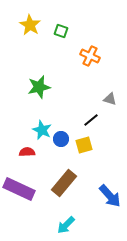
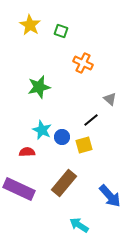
orange cross: moved 7 px left, 7 px down
gray triangle: rotated 24 degrees clockwise
blue circle: moved 1 px right, 2 px up
cyan arrow: moved 13 px right; rotated 78 degrees clockwise
